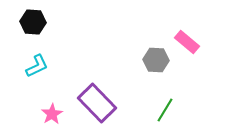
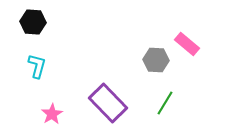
pink rectangle: moved 2 px down
cyan L-shape: rotated 50 degrees counterclockwise
purple rectangle: moved 11 px right
green line: moved 7 px up
